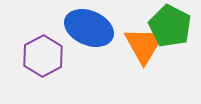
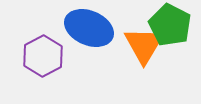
green pentagon: moved 1 px up
